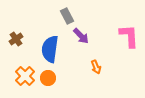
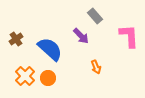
gray rectangle: moved 28 px right; rotated 14 degrees counterclockwise
blue semicircle: rotated 124 degrees clockwise
